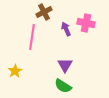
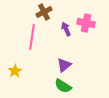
purple triangle: moved 1 px left; rotated 21 degrees clockwise
